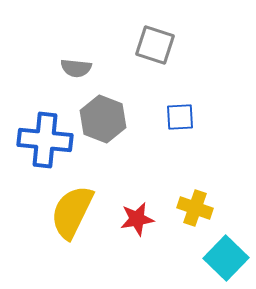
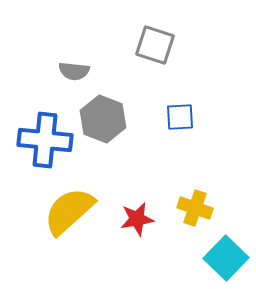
gray semicircle: moved 2 px left, 3 px down
yellow semicircle: moved 3 px left, 1 px up; rotated 22 degrees clockwise
